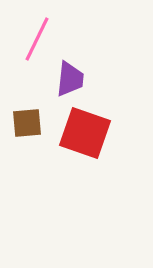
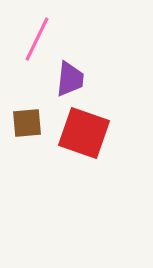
red square: moved 1 px left
